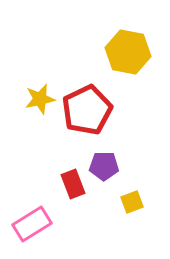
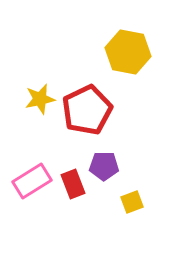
pink rectangle: moved 43 px up
